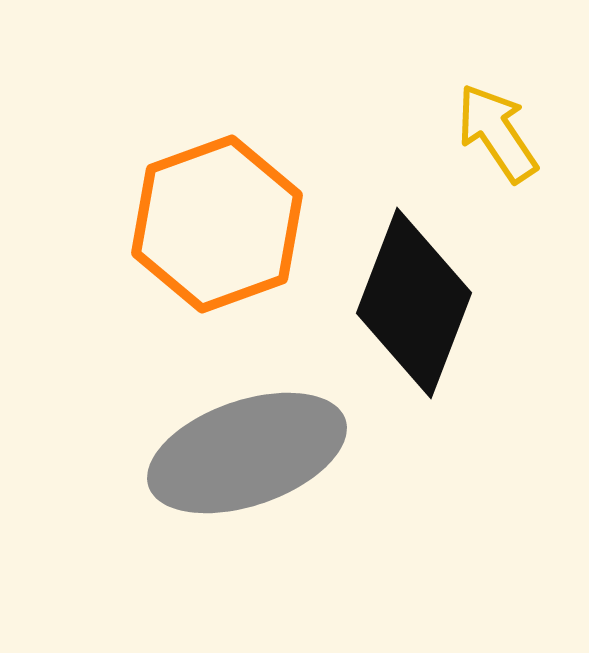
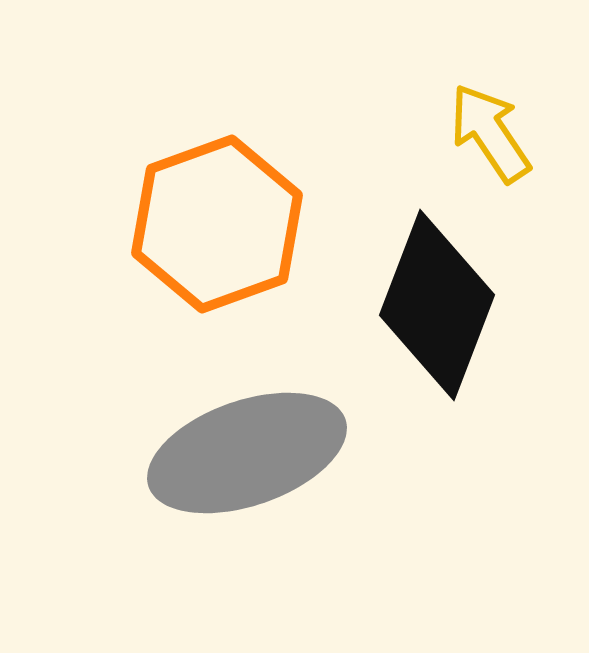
yellow arrow: moved 7 px left
black diamond: moved 23 px right, 2 px down
